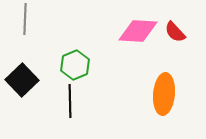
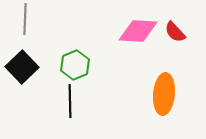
black square: moved 13 px up
